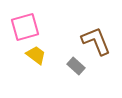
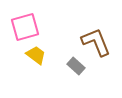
brown L-shape: moved 1 px down
